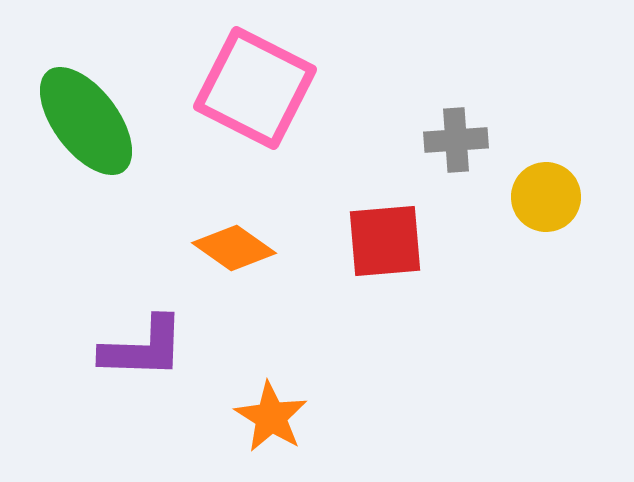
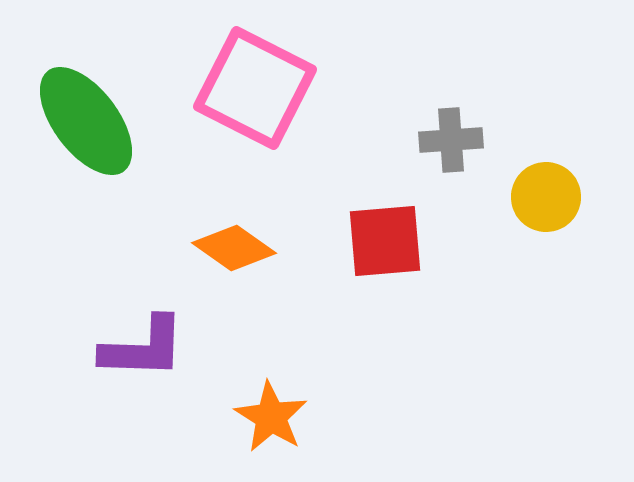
gray cross: moved 5 px left
